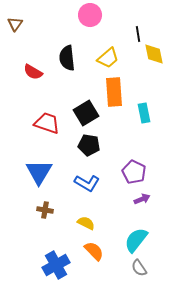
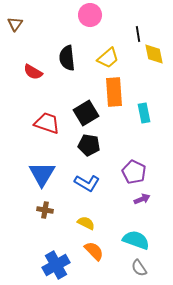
blue triangle: moved 3 px right, 2 px down
cyan semicircle: rotated 72 degrees clockwise
